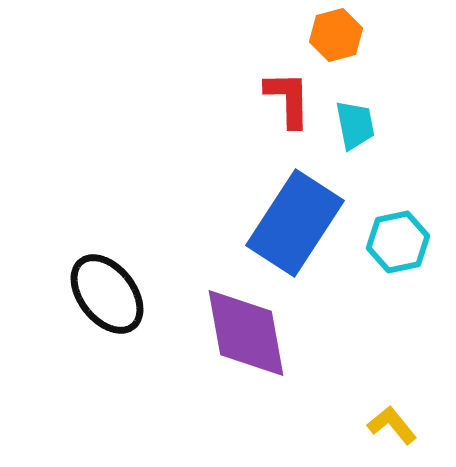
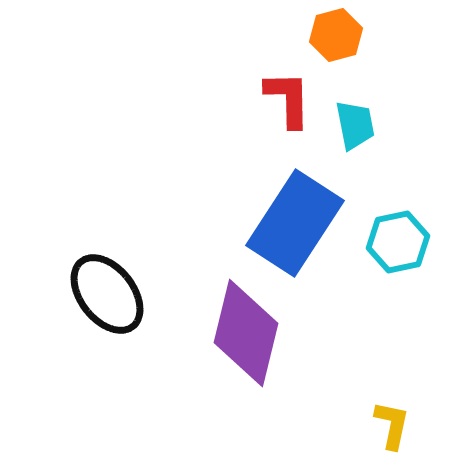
purple diamond: rotated 24 degrees clockwise
yellow L-shape: rotated 51 degrees clockwise
